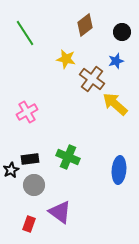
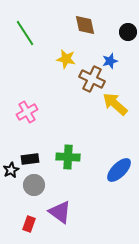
brown diamond: rotated 65 degrees counterclockwise
black circle: moved 6 px right
blue star: moved 6 px left
brown cross: rotated 10 degrees counterclockwise
green cross: rotated 20 degrees counterclockwise
blue ellipse: rotated 40 degrees clockwise
